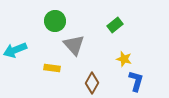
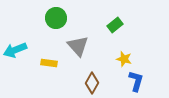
green circle: moved 1 px right, 3 px up
gray triangle: moved 4 px right, 1 px down
yellow rectangle: moved 3 px left, 5 px up
